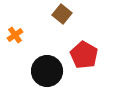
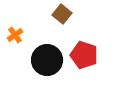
red pentagon: rotated 12 degrees counterclockwise
black circle: moved 11 px up
